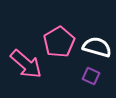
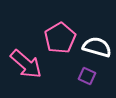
pink pentagon: moved 1 px right, 4 px up
purple square: moved 4 px left
